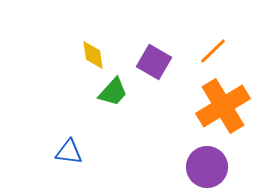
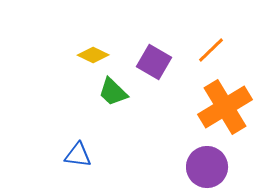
orange line: moved 2 px left, 1 px up
yellow diamond: rotated 56 degrees counterclockwise
green trapezoid: rotated 92 degrees clockwise
orange cross: moved 2 px right, 1 px down
blue triangle: moved 9 px right, 3 px down
